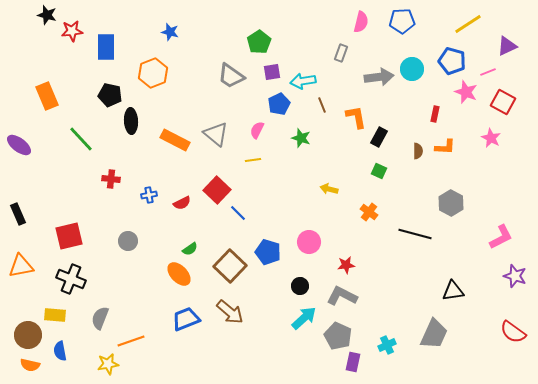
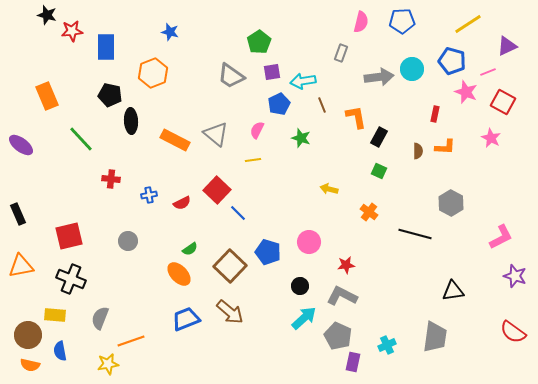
purple ellipse at (19, 145): moved 2 px right
gray trapezoid at (434, 334): moved 1 px right, 3 px down; rotated 16 degrees counterclockwise
